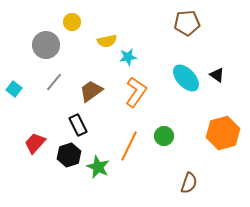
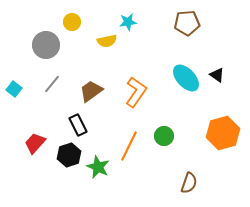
cyan star: moved 35 px up
gray line: moved 2 px left, 2 px down
